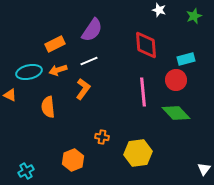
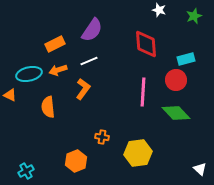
red diamond: moved 1 px up
cyan ellipse: moved 2 px down
pink line: rotated 8 degrees clockwise
orange hexagon: moved 3 px right, 1 px down
white triangle: moved 4 px left; rotated 24 degrees counterclockwise
